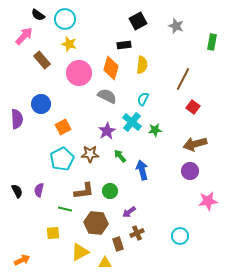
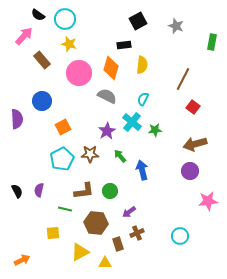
blue circle at (41, 104): moved 1 px right, 3 px up
